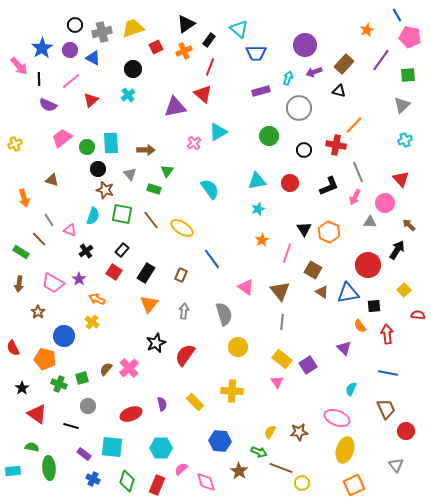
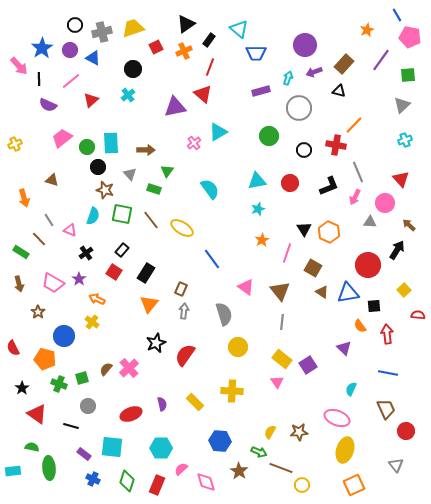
black circle at (98, 169): moved 2 px up
black cross at (86, 251): moved 2 px down
brown square at (313, 270): moved 2 px up
brown rectangle at (181, 275): moved 14 px down
brown arrow at (19, 284): rotated 21 degrees counterclockwise
yellow circle at (302, 483): moved 2 px down
